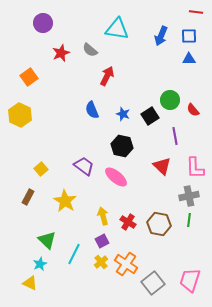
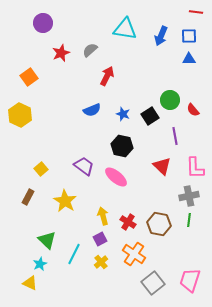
cyan triangle: moved 8 px right
gray semicircle: rotated 98 degrees clockwise
blue semicircle: rotated 90 degrees counterclockwise
purple square: moved 2 px left, 2 px up
orange cross: moved 8 px right, 10 px up
